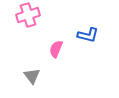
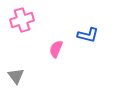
pink cross: moved 6 px left, 5 px down
gray triangle: moved 16 px left
